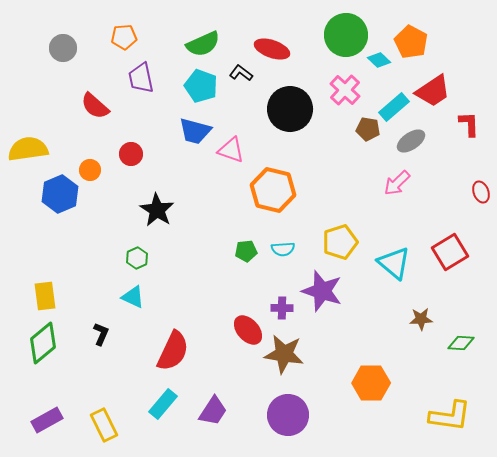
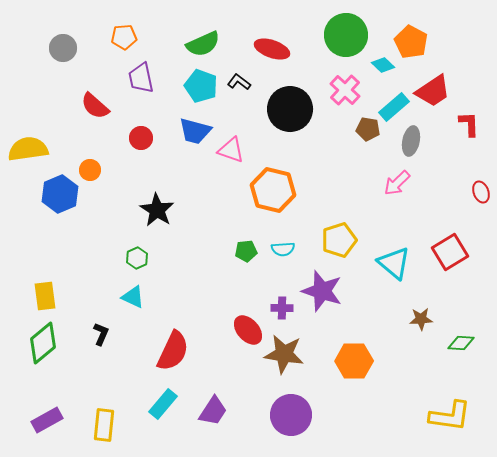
cyan diamond at (379, 60): moved 4 px right, 5 px down
black L-shape at (241, 73): moved 2 px left, 9 px down
gray ellipse at (411, 141): rotated 44 degrees counterclockwise
red circle at (131, 154): moved 10 px right, 16 px up
yellow pentagon at (340, 242): moved 1 px left, 2 px up
orange hexagon at (371, 383): moved 17 px left, 22 px up
purple circle at (288, 415): moved 3 px right
yellow rectangle at (104, 425): rotated 32 degrees clockwise
